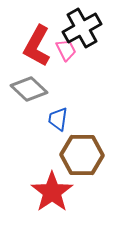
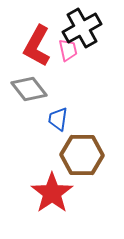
pink trapezoid: moved 2 px right; rotated 15 degrees clockwise
gray diamond: rotated 9 degrees clockwise
red star: moved 1 px down
